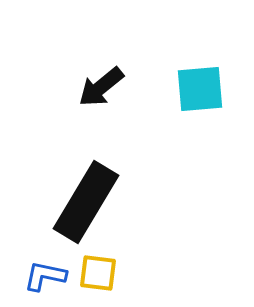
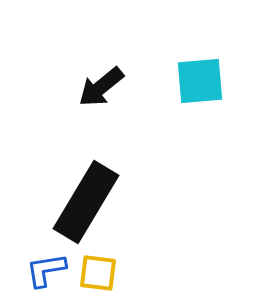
cyan square: moved 8 px up
blue L-shape: moved 1 px right, 6 px up; rotated 21 degrees counterclockwise
